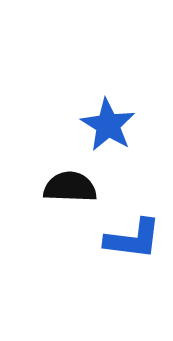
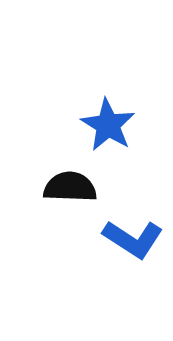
blue L-shape: rotated 26 degrees clockwise
